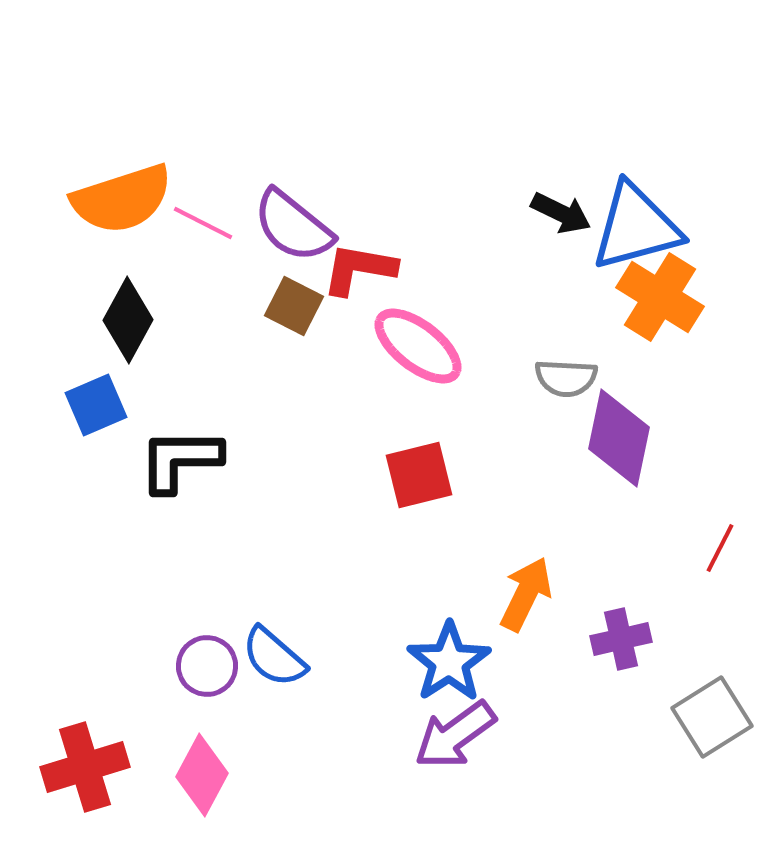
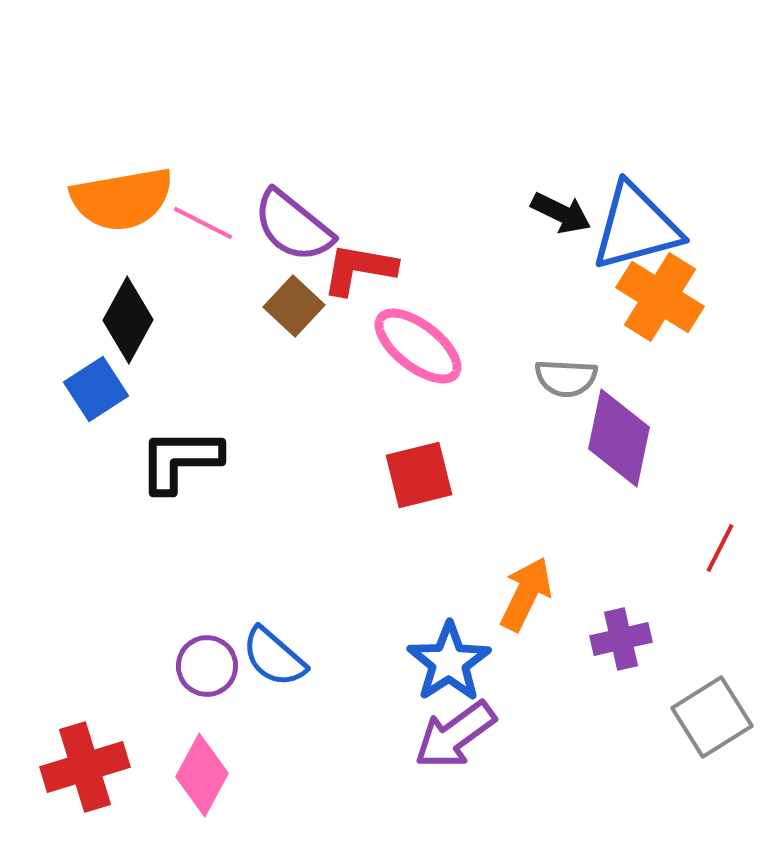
orange semicircle: rotated 8 degrees clockwise
brown square: rotated 16 degrees clockwise
blue square: moved 16 px up; rotated 10 degrees counterclockwise
